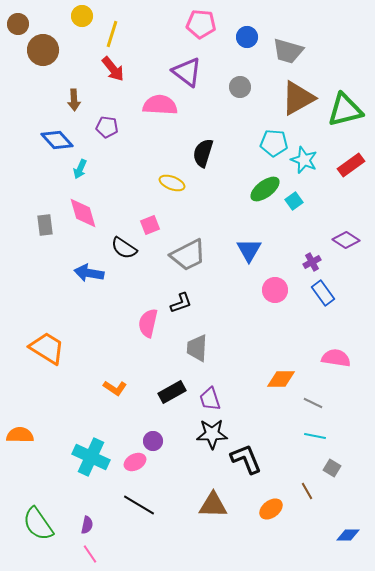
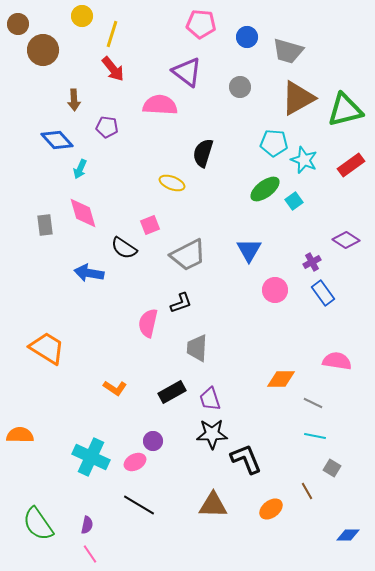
pink semicircle at (336, 358): moved 1 px right, 3 px down
